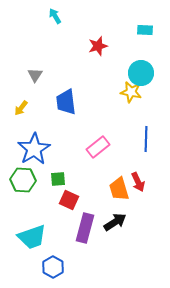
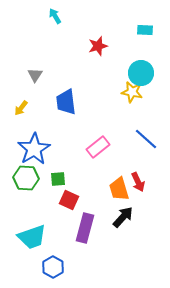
yellow star: moved 1 px right
blue line: rotated 50 degrees counterclockwise
green hexagon: moved 3 px right, 2 px up
black arrow: moved 8 px right, 5 px up; rotated 15 degrees counterclockwise
